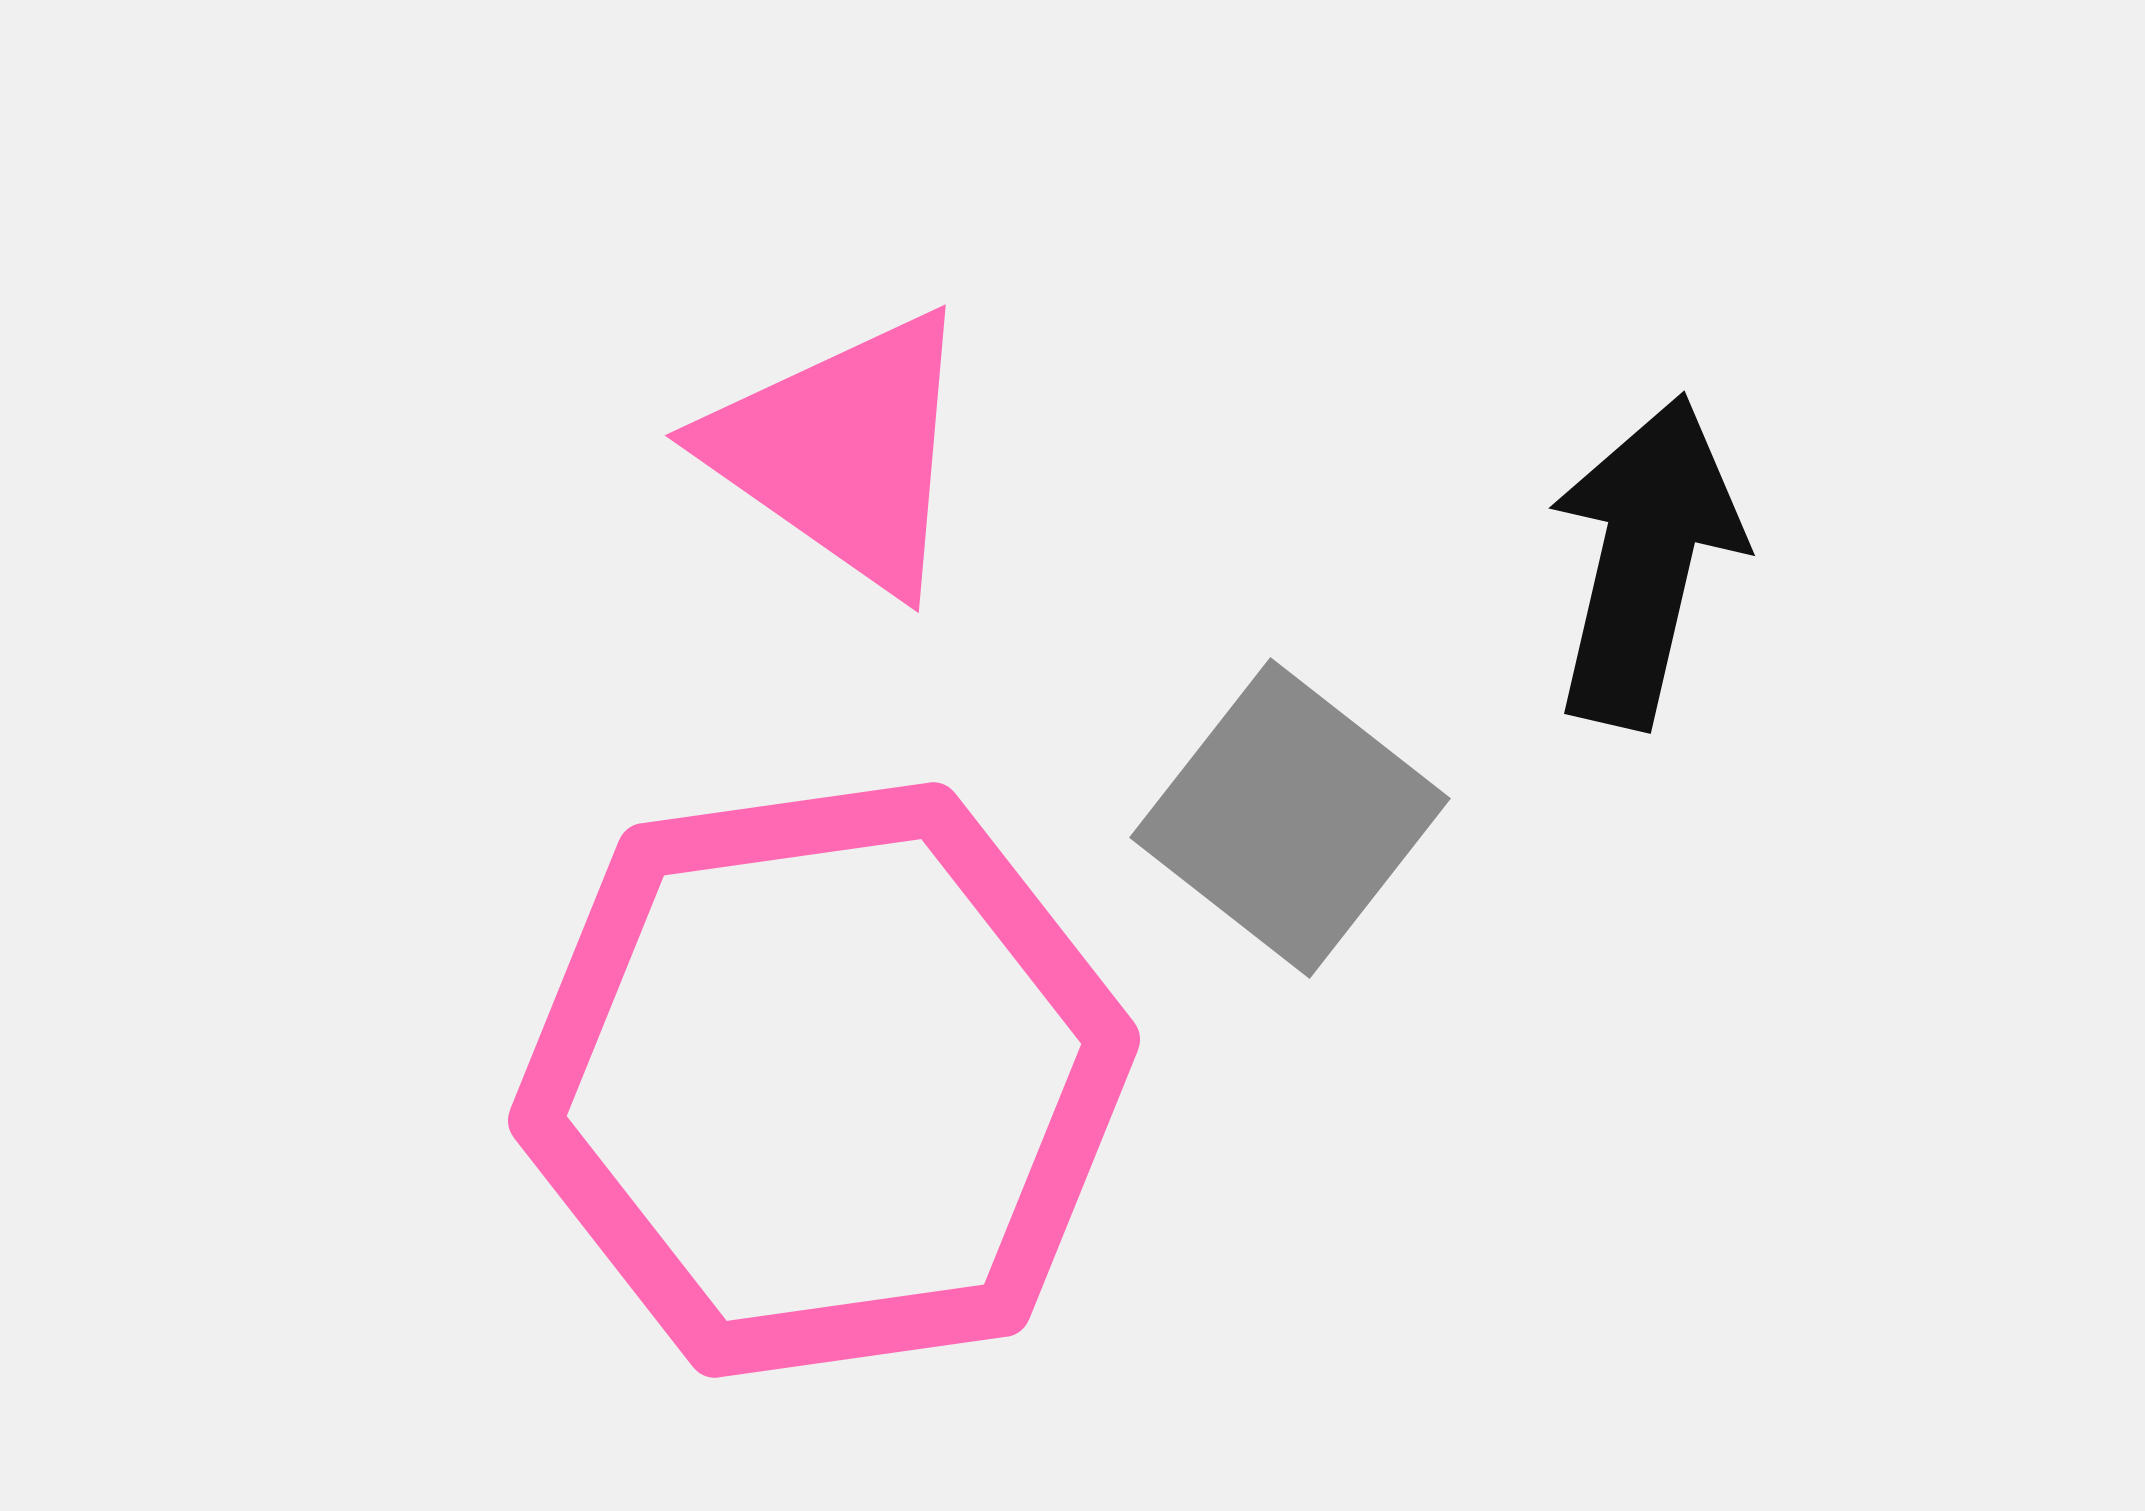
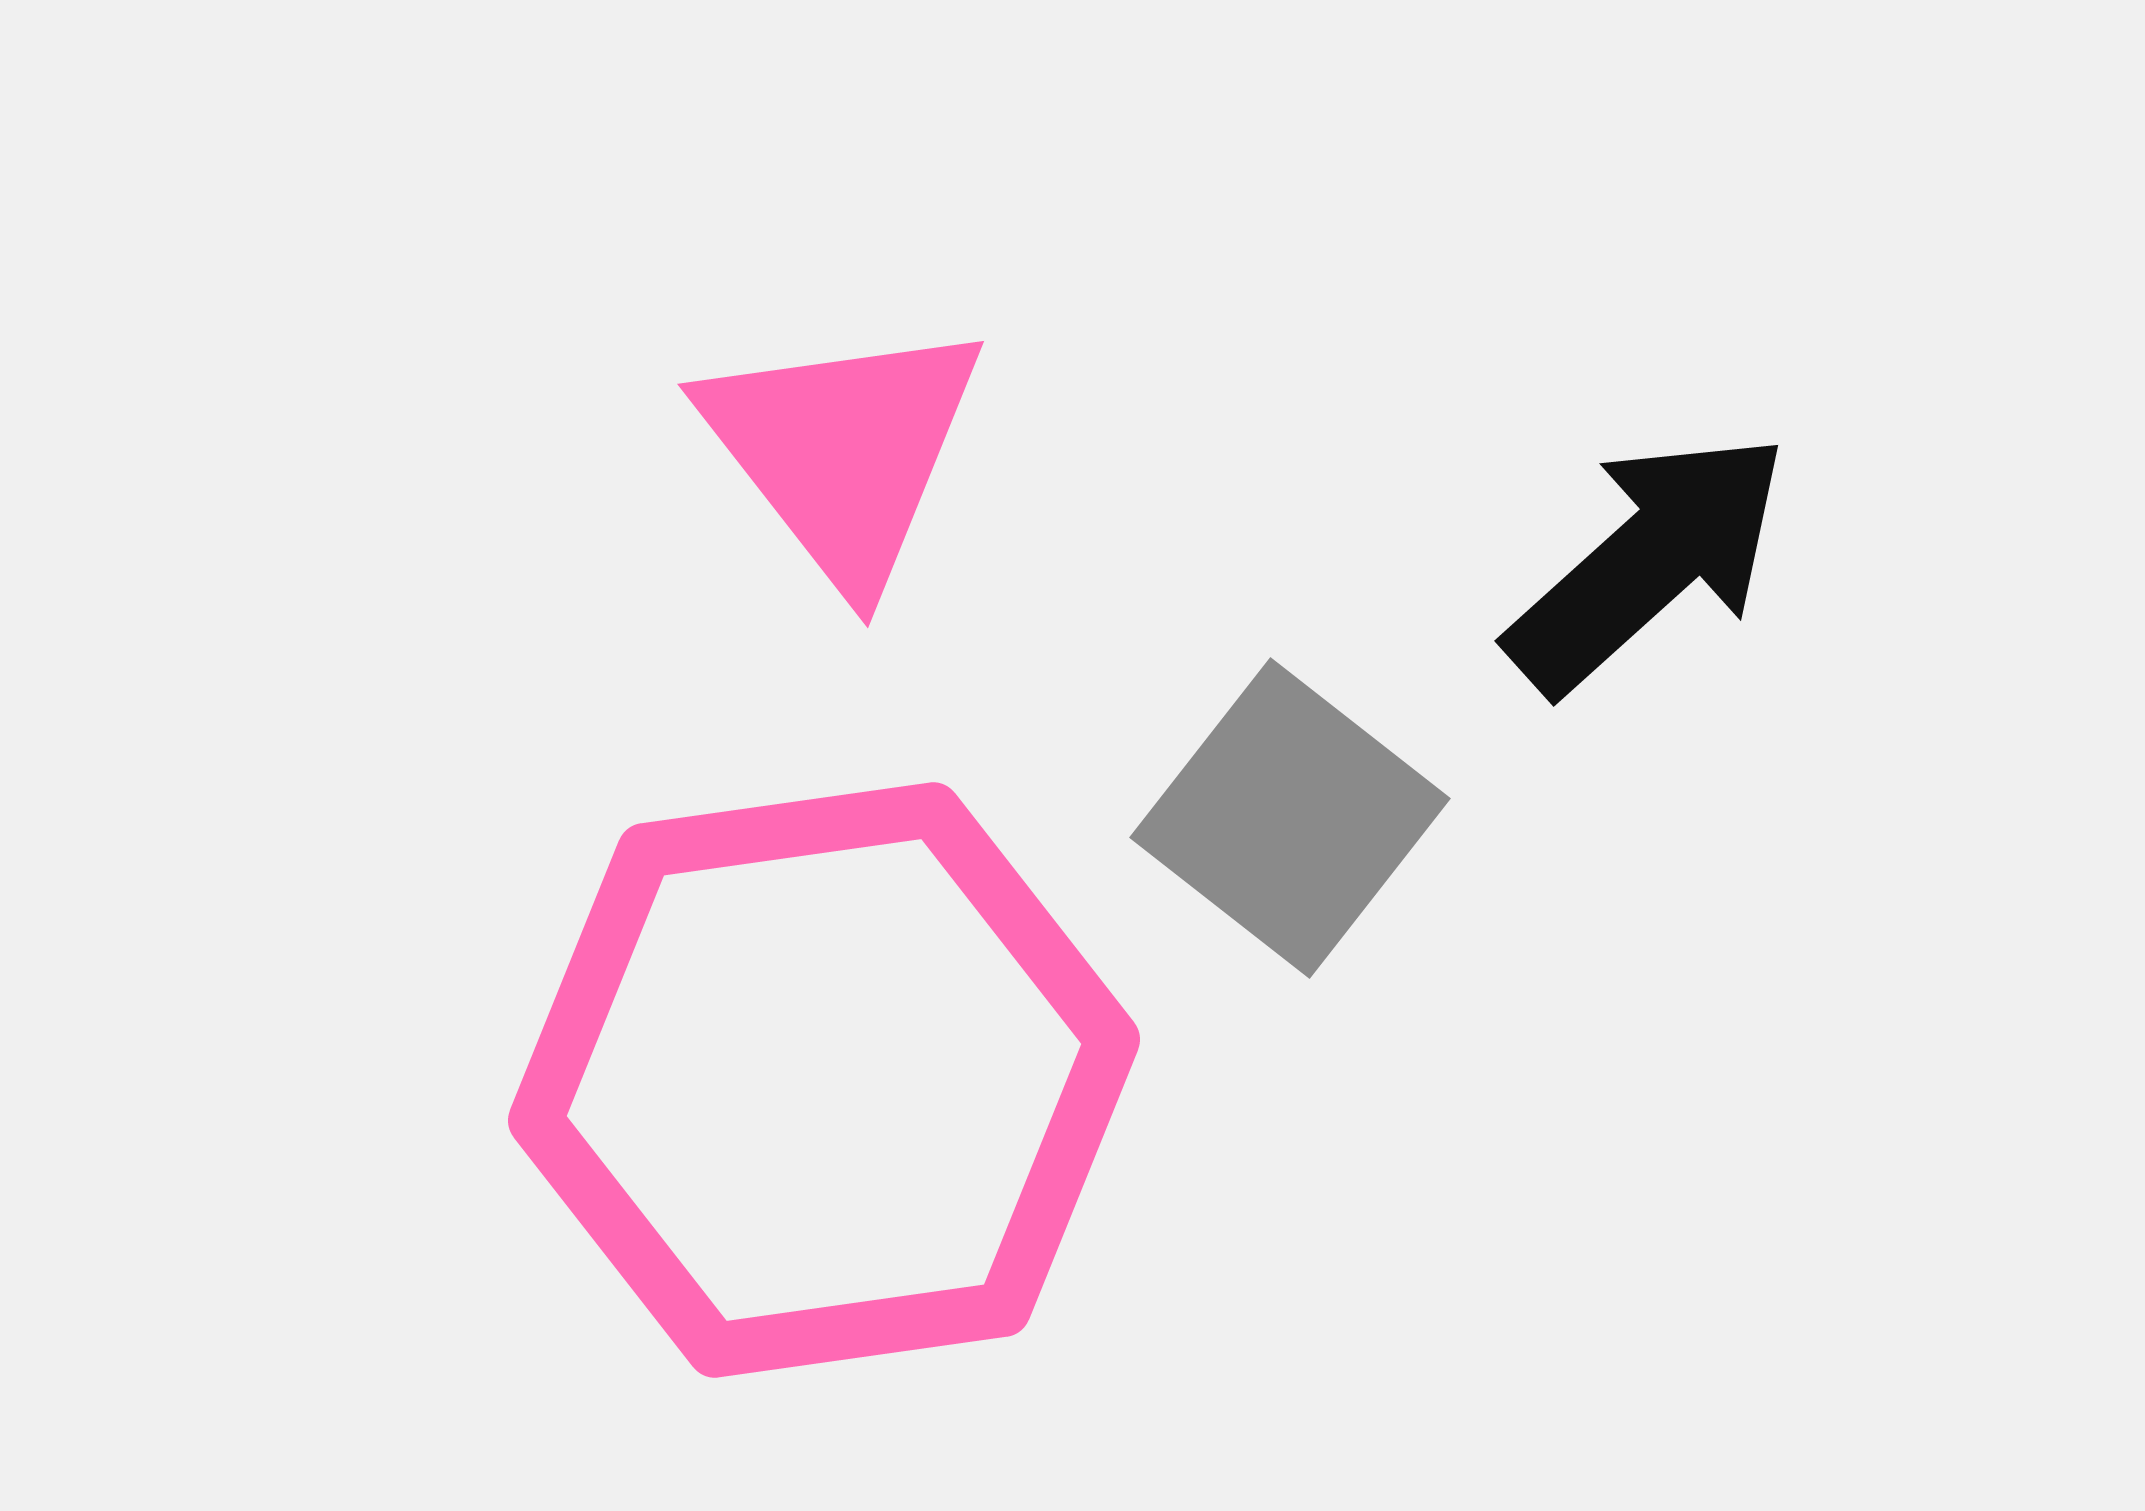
pink triangle: rotated 17 degrees clockwise
black arrow: moved 3 px right, 1 px down; rotated 35 degrees clockwise
